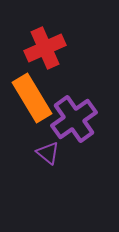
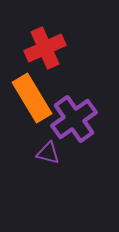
purple triangle: rotated 25 degrees counterclockwise
